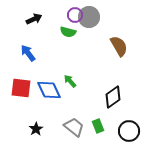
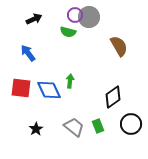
green arrow: rotated 48 degrees clockwise
black circle: moved 2 px right, 7 px up
